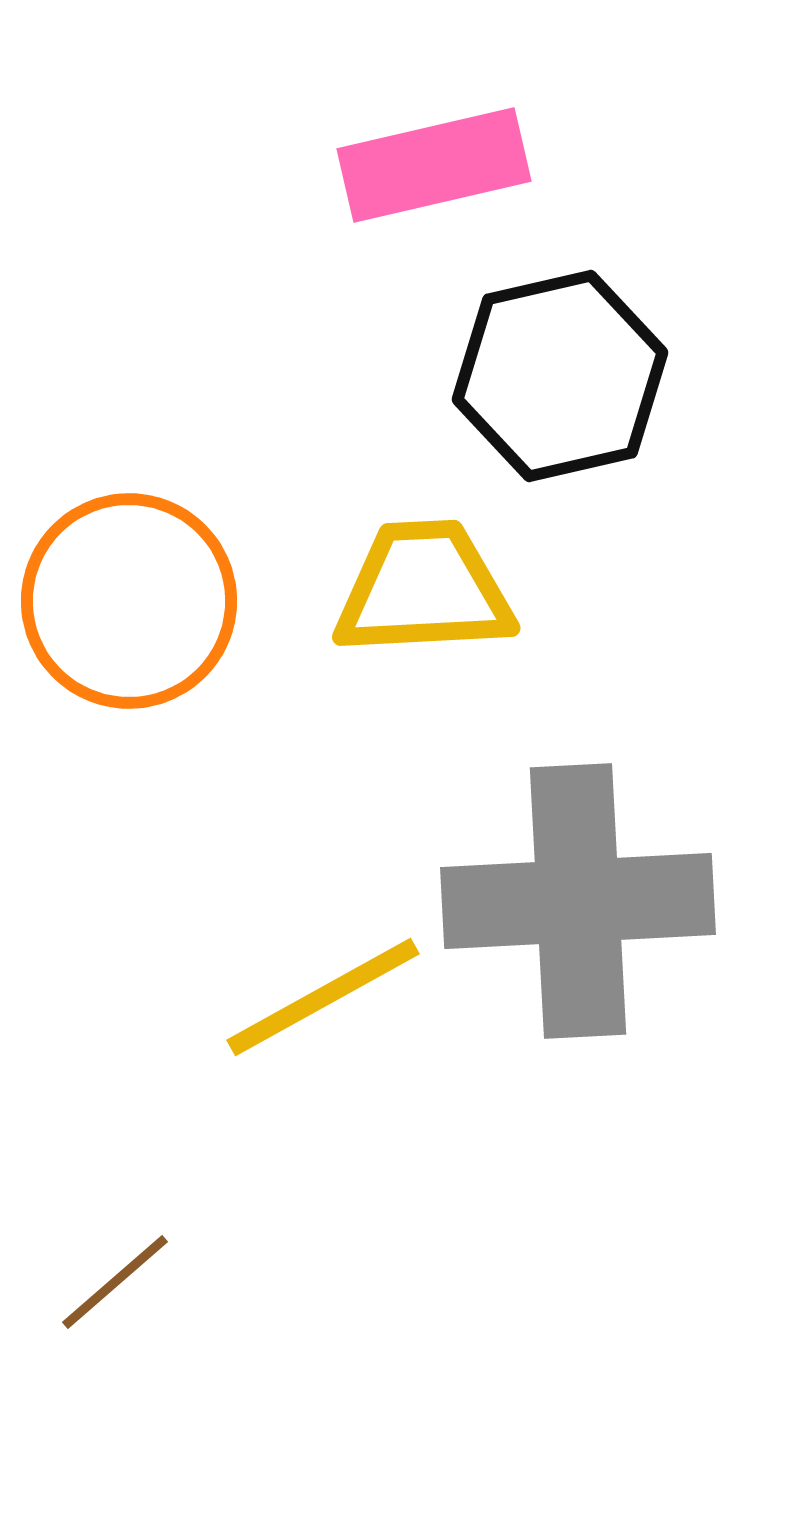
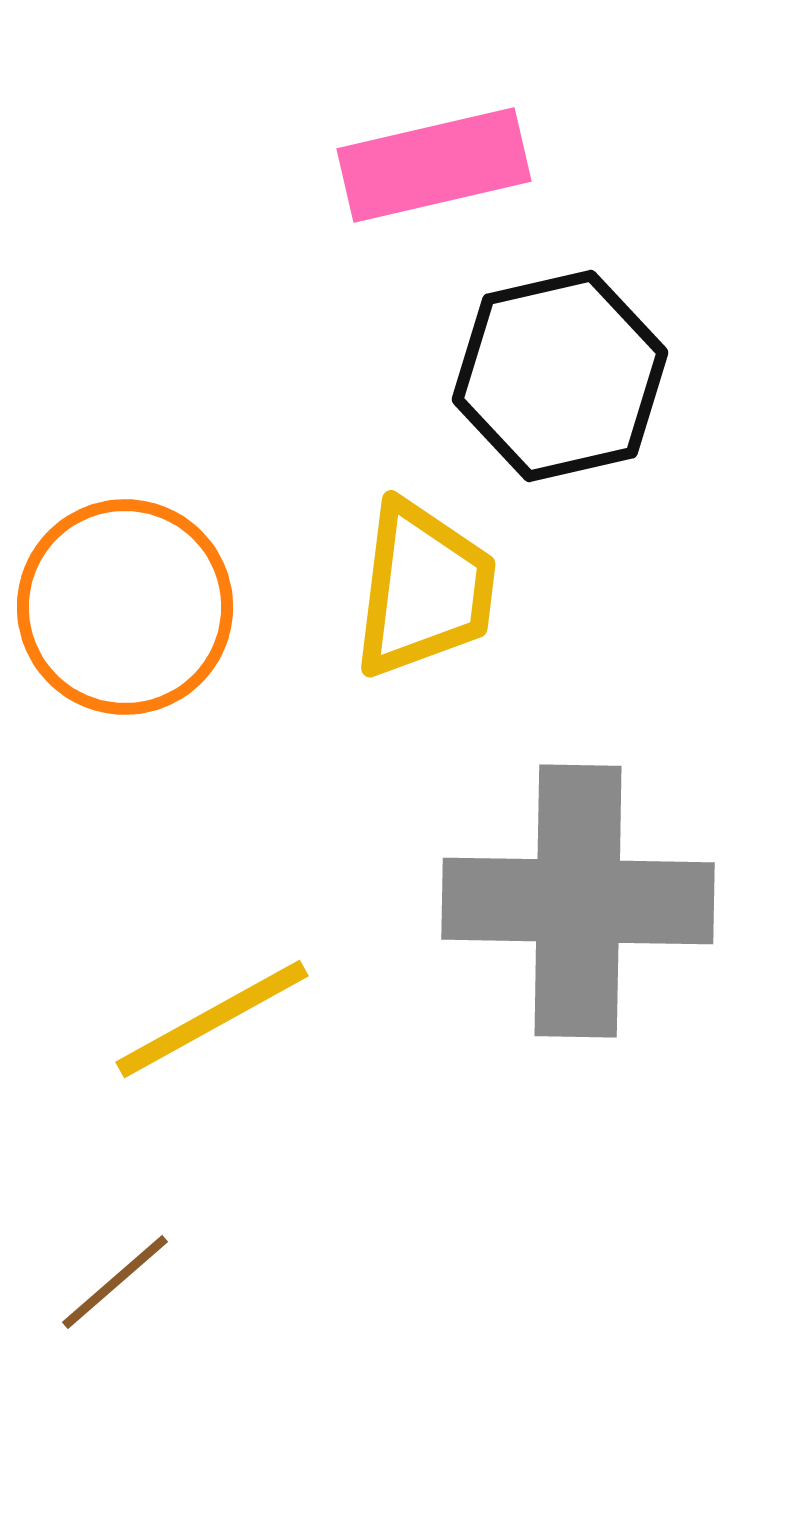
yellow trapezoid: rotated 100 degrees clockwise
orange circle: moved 4 px left, 6 px down
gray cross: rotated 4 degrees clockwise
yellow line: moved 111 px left, 22 px down
